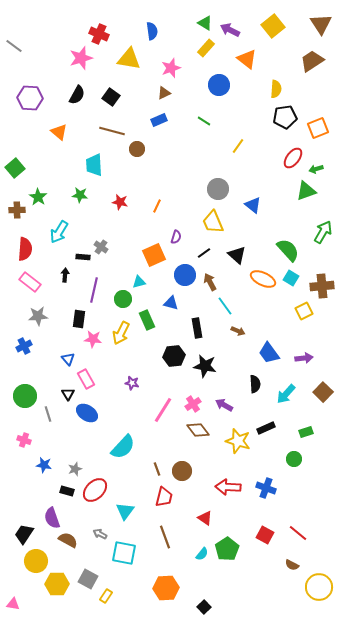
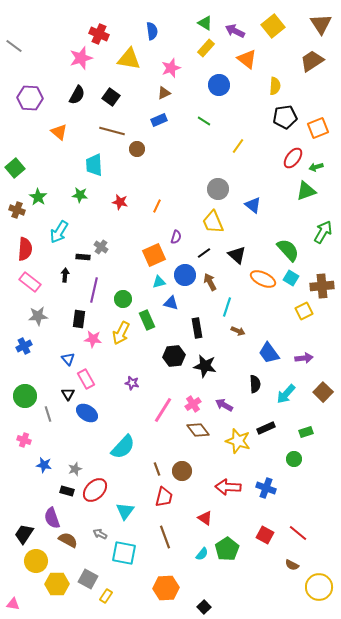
purple arrow at (230, 30): moved 5 px right, 1 px down
yellow semicircle at (276, 89): moved 1 px left, 3 px up
green arrow at (316, 169): moved 2 px up
brown cross at (17, 210): rotated 21 degrees clockwise
cyan triangle at (139, 282): moved 20 px right
cyan line at (225, 306): moved 2 px right, 1 px down; rotated 54 degrees clockwise
